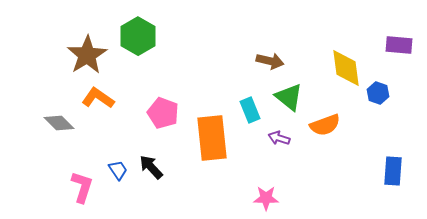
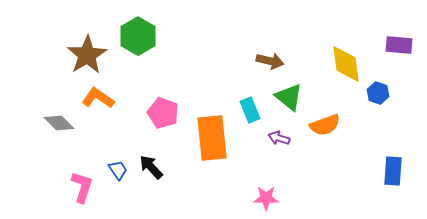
yellow diamond: moved 4 px up
